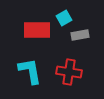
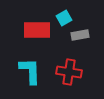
cyan L-shape: rotated 8 degrees clockwise
